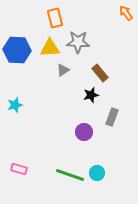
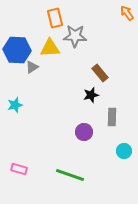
orange arrow: moved 1 px right
gray star: moved 3 px left, 6 px up
gray triangle: moved 31 px left, 3 px up
gray rectangle: rotated 18 degrees counterclockwise
cyan circle: moved 27 px right, 22 px up
